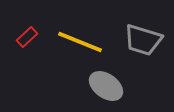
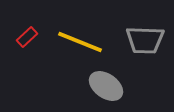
gray trapezoid: moved 2 px right; rotated 15 degrees counterclockwise
